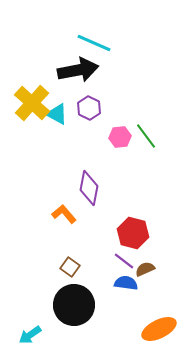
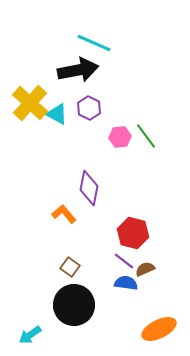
yellow cross: moved 2 px left
